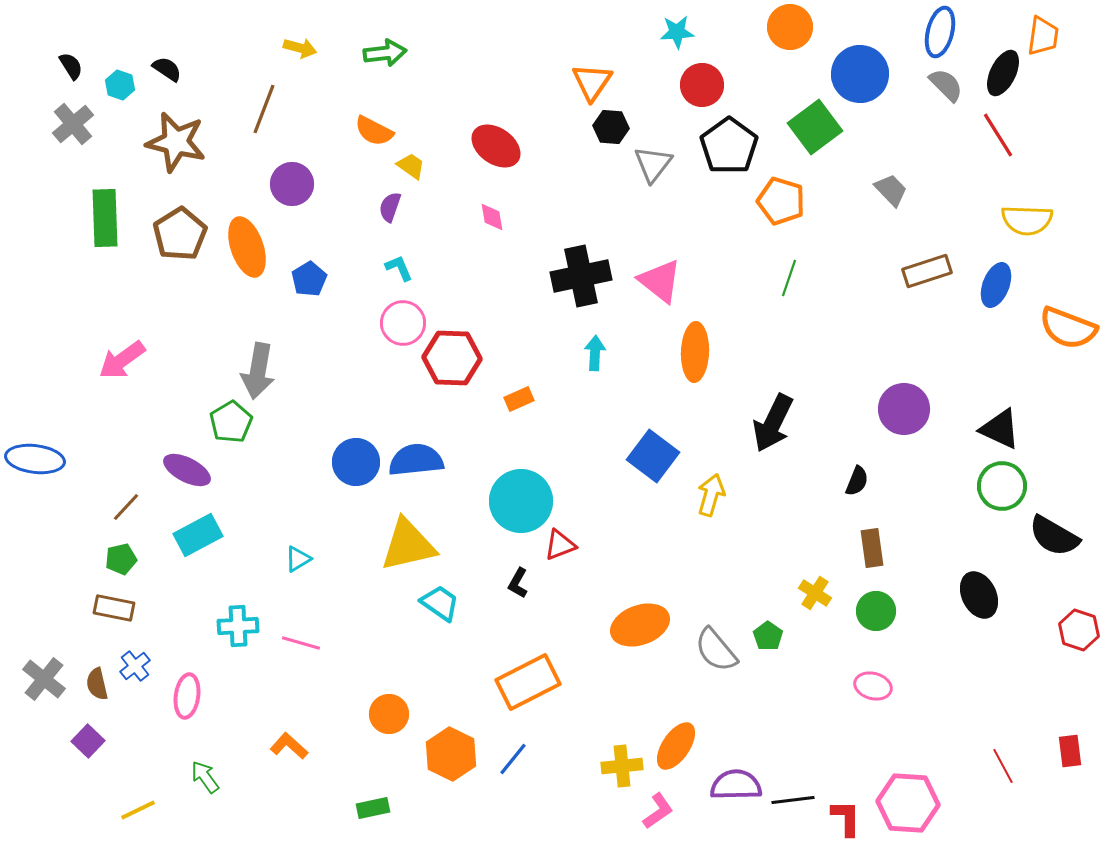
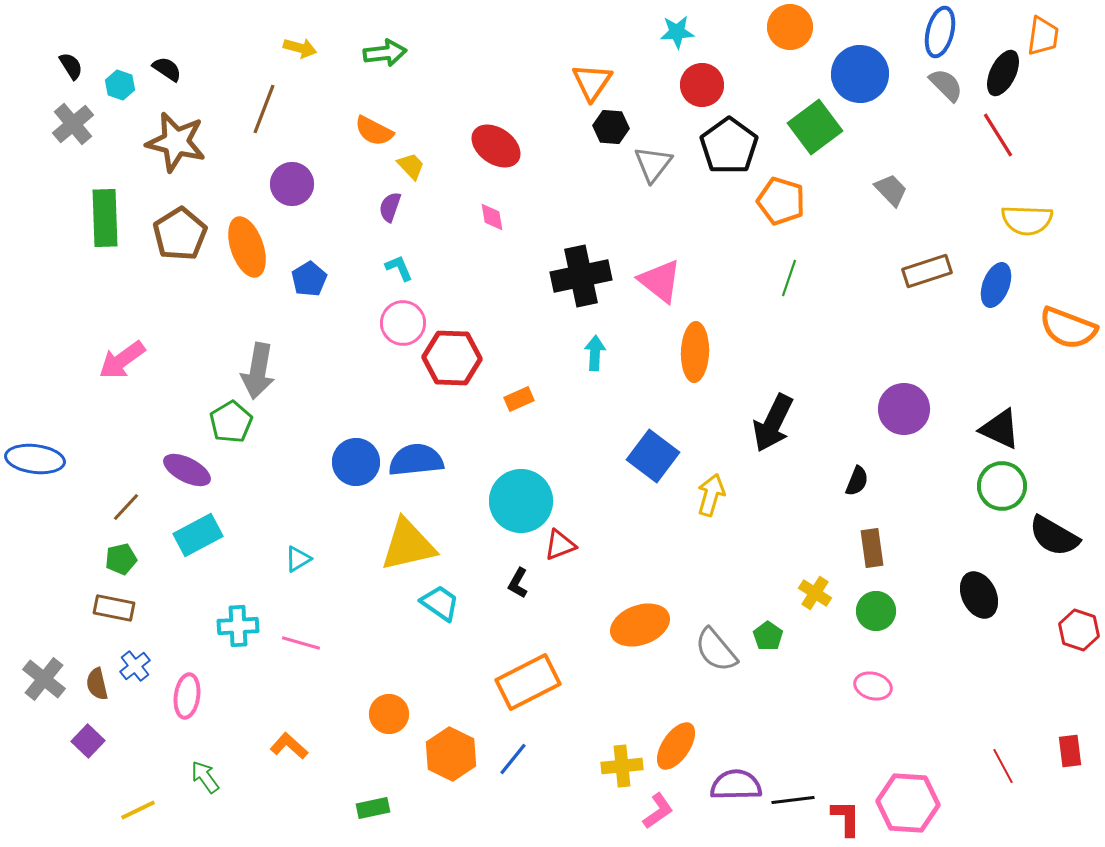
yellow trapezoid at (411, 166): rotated 12 degrees clockwise
